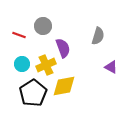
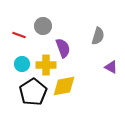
yellow cross: rotated 24 degrees clockwise
black pentagon: moved 1 px up
